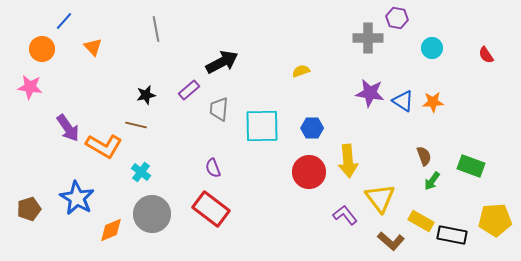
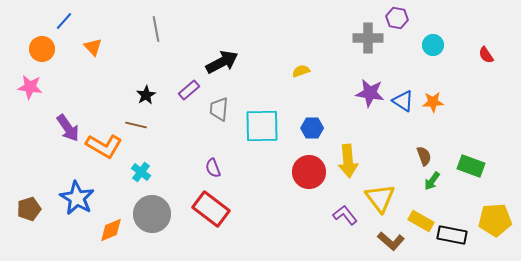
cyan circle: moved 1 px right, 3 px up
black star: rotated 18 degrees counterclockwise
